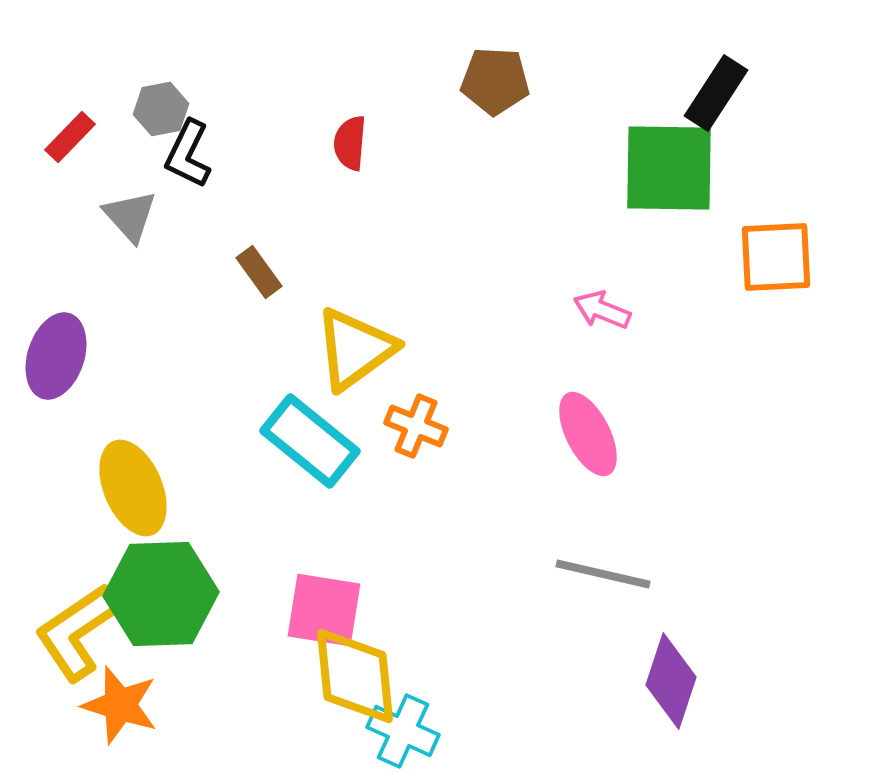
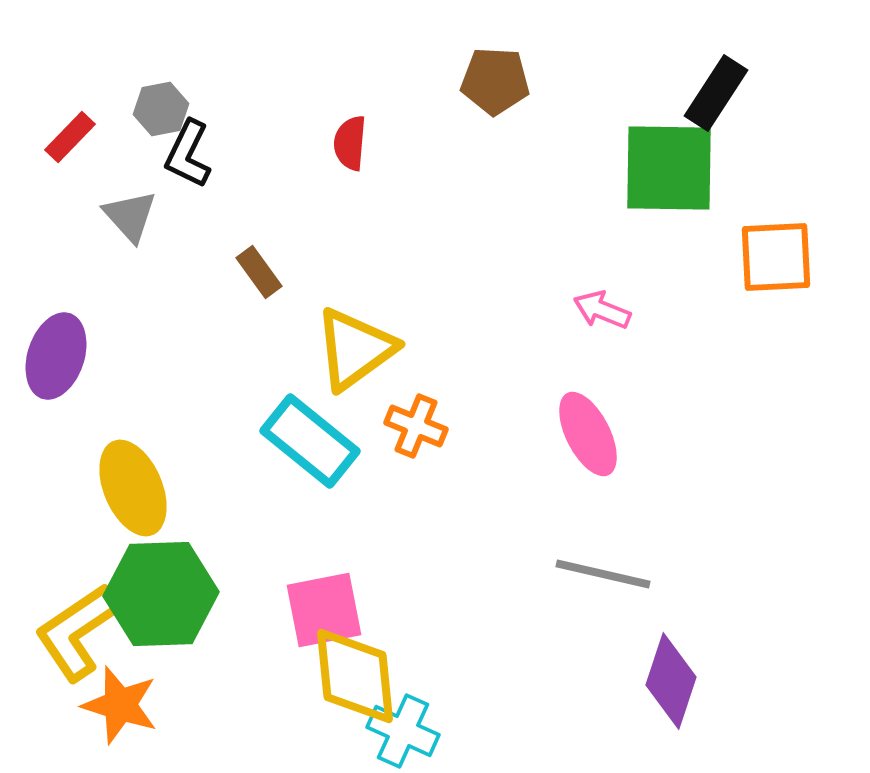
pink square: rotated 20 degrees counterclockwise
